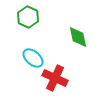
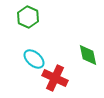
green diamond: moved 10 px right, 18 px down
cyan ellipse: moved 1 px right, 1 px down
